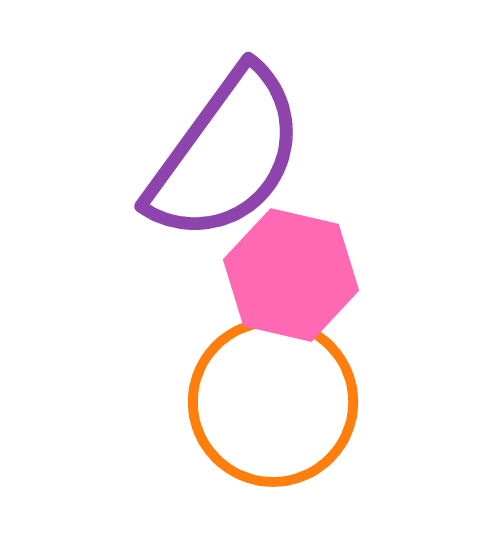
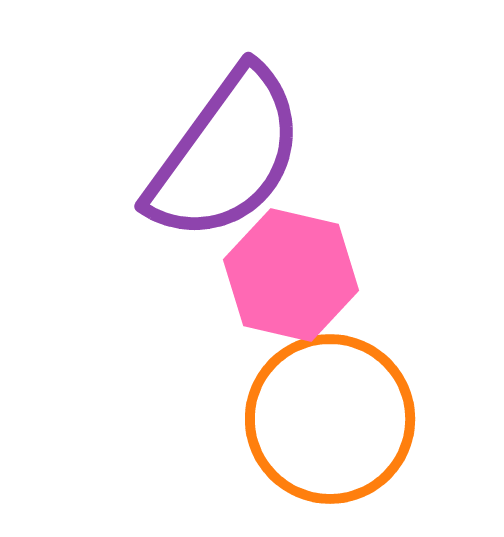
orange circle: moved 57 px right, 17 px down
